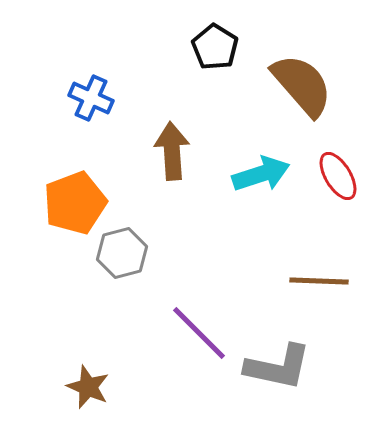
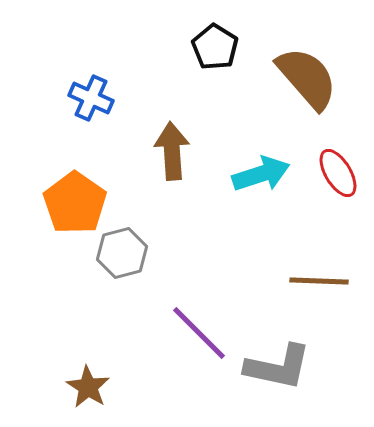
brown semicircle: moved 5 px right, 7 px up
red ellipse: moved 3 px up
orange pentagon: rotated 16 degrees counterclockwise
brown star: rotated 9 degrees clockwise
